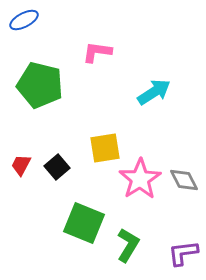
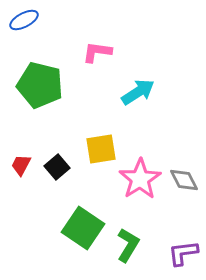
cyan arrow: moved 16 px left
yellow square: moved 4 px left, 1 px down
green square: moved 1 px left, 5 px down; rotated 12 degrees clockwise
